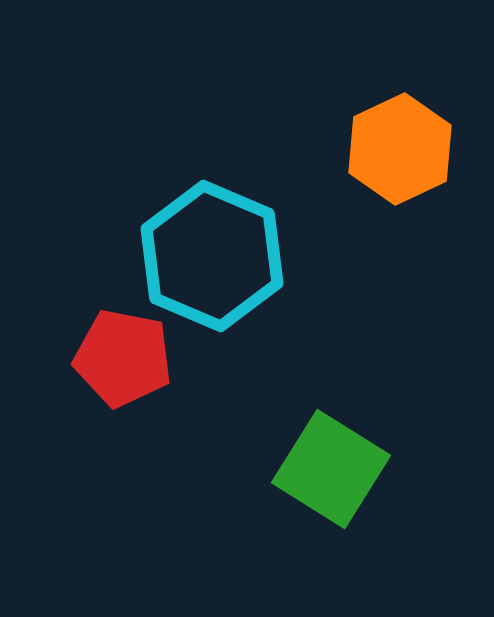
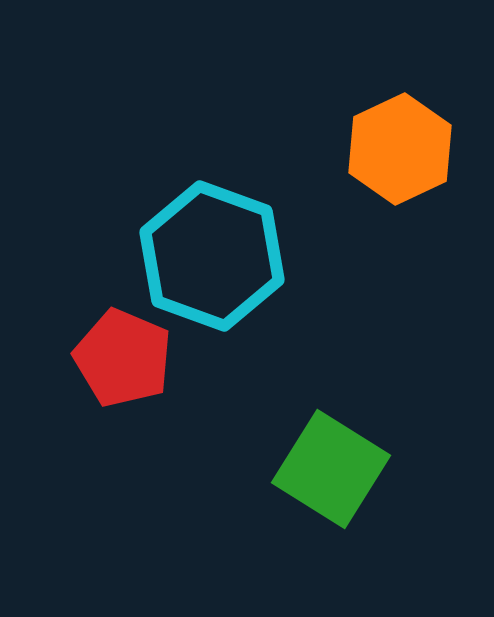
cyan hexagon: rotated 3 degrees counterclockwise
red pentagon: rotated 12 degrees clockwise
